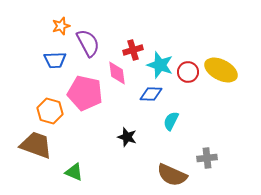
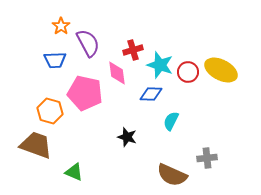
orange star: rotated 18 degrees counterclockwise
